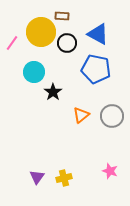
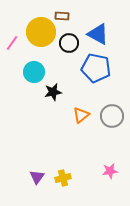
black circle: moved 2 px right
blue pentagon: moved 1 px up
black star: rotated 24 degrees clockwise
pink star: rotated 28 degrees counterclockwise
yellow cross: moved 1 px left
